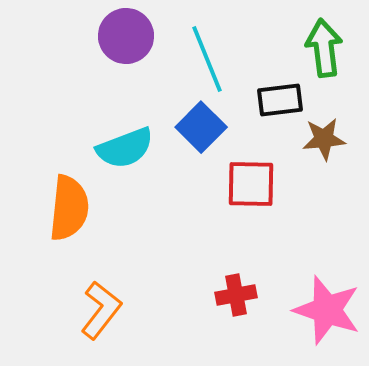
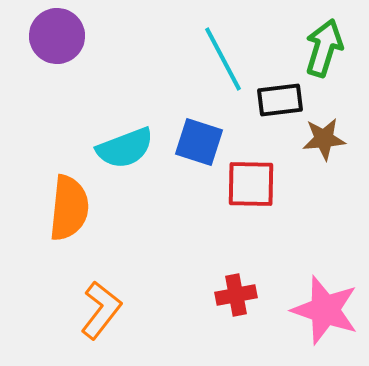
purple circle: moved 69 px left
green arrow: rotated 24 degrees clockwise
cyan line: moved 16 px right; rotated 6 degrees counterclockwise
blue square: moved 2 px left, 15 px down; rotated 27 degrees counterclockwise
pink star: moved 2 px left
